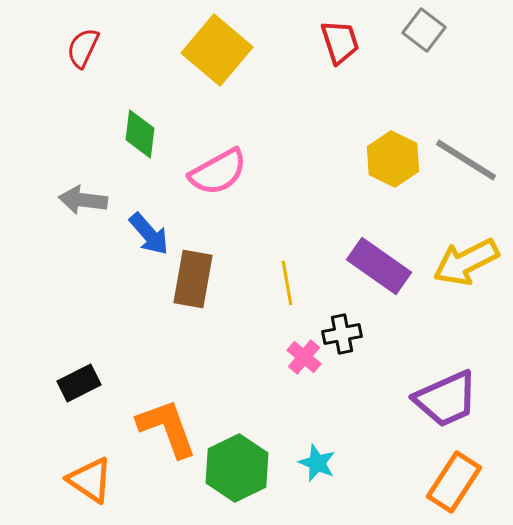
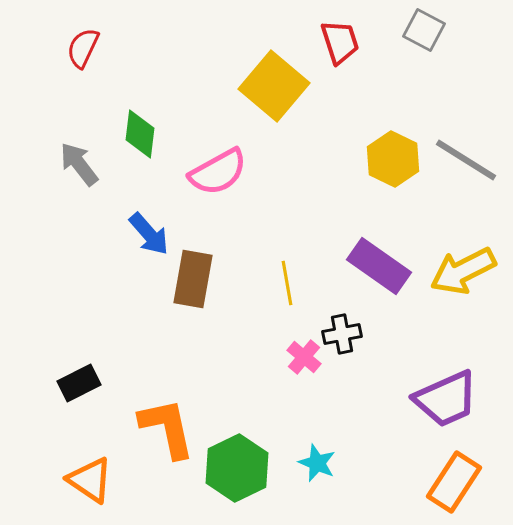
gray square: rotated 9 degrees counterclockwise
yellow square: moved 57 px right, 36 px down
gray arrow: moved 4 px left, 36 px up; rotated 45 degrees clockwise
yellow arrow: moved 3 px left, 9 px down
orange L-shape: rotated 8 degrees clockwise
